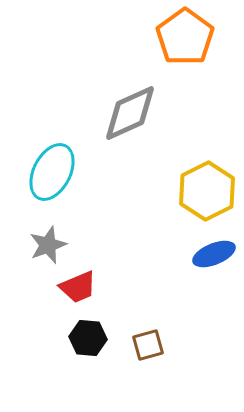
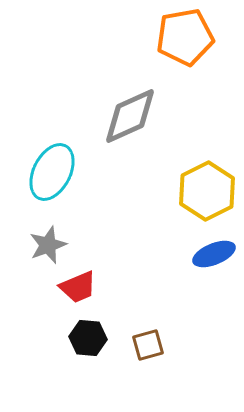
orange pentagon: rotated 26 degrees clockwise
gray diamond: moved 3 px down
